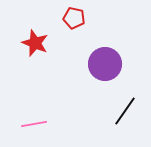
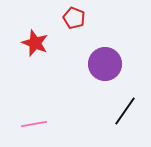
red pentagon: rotated 10 degrees clockwise
